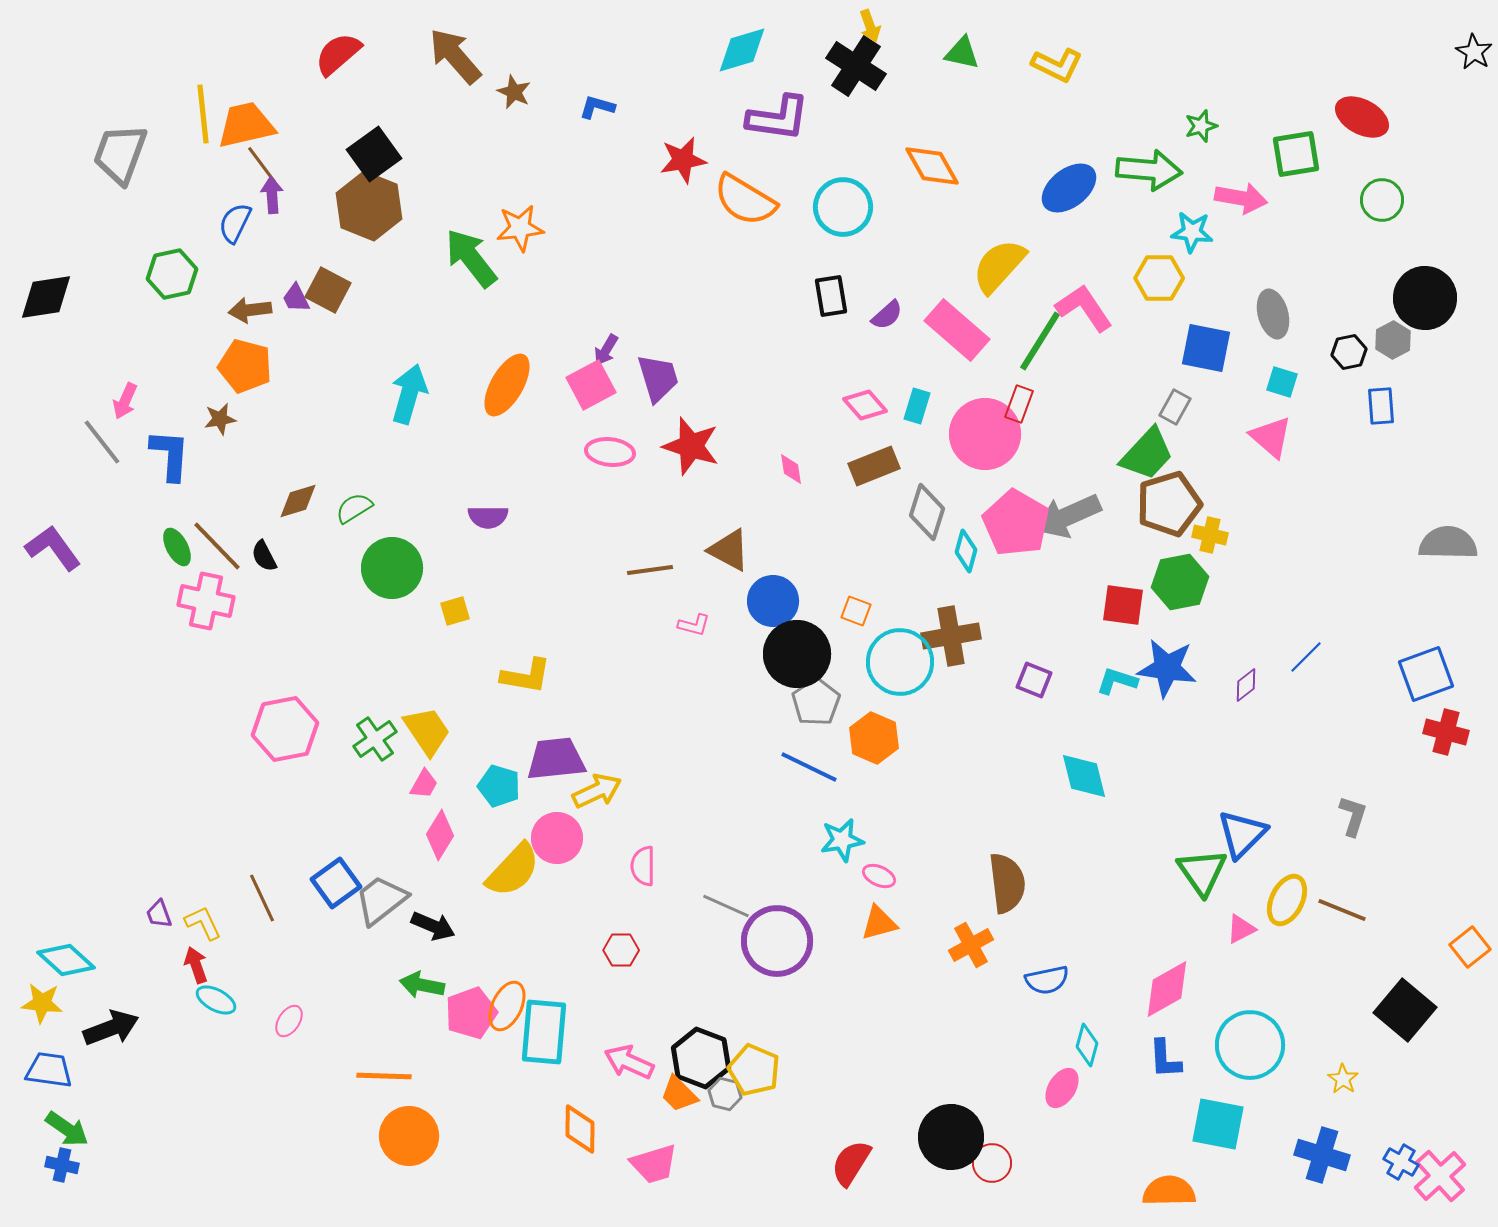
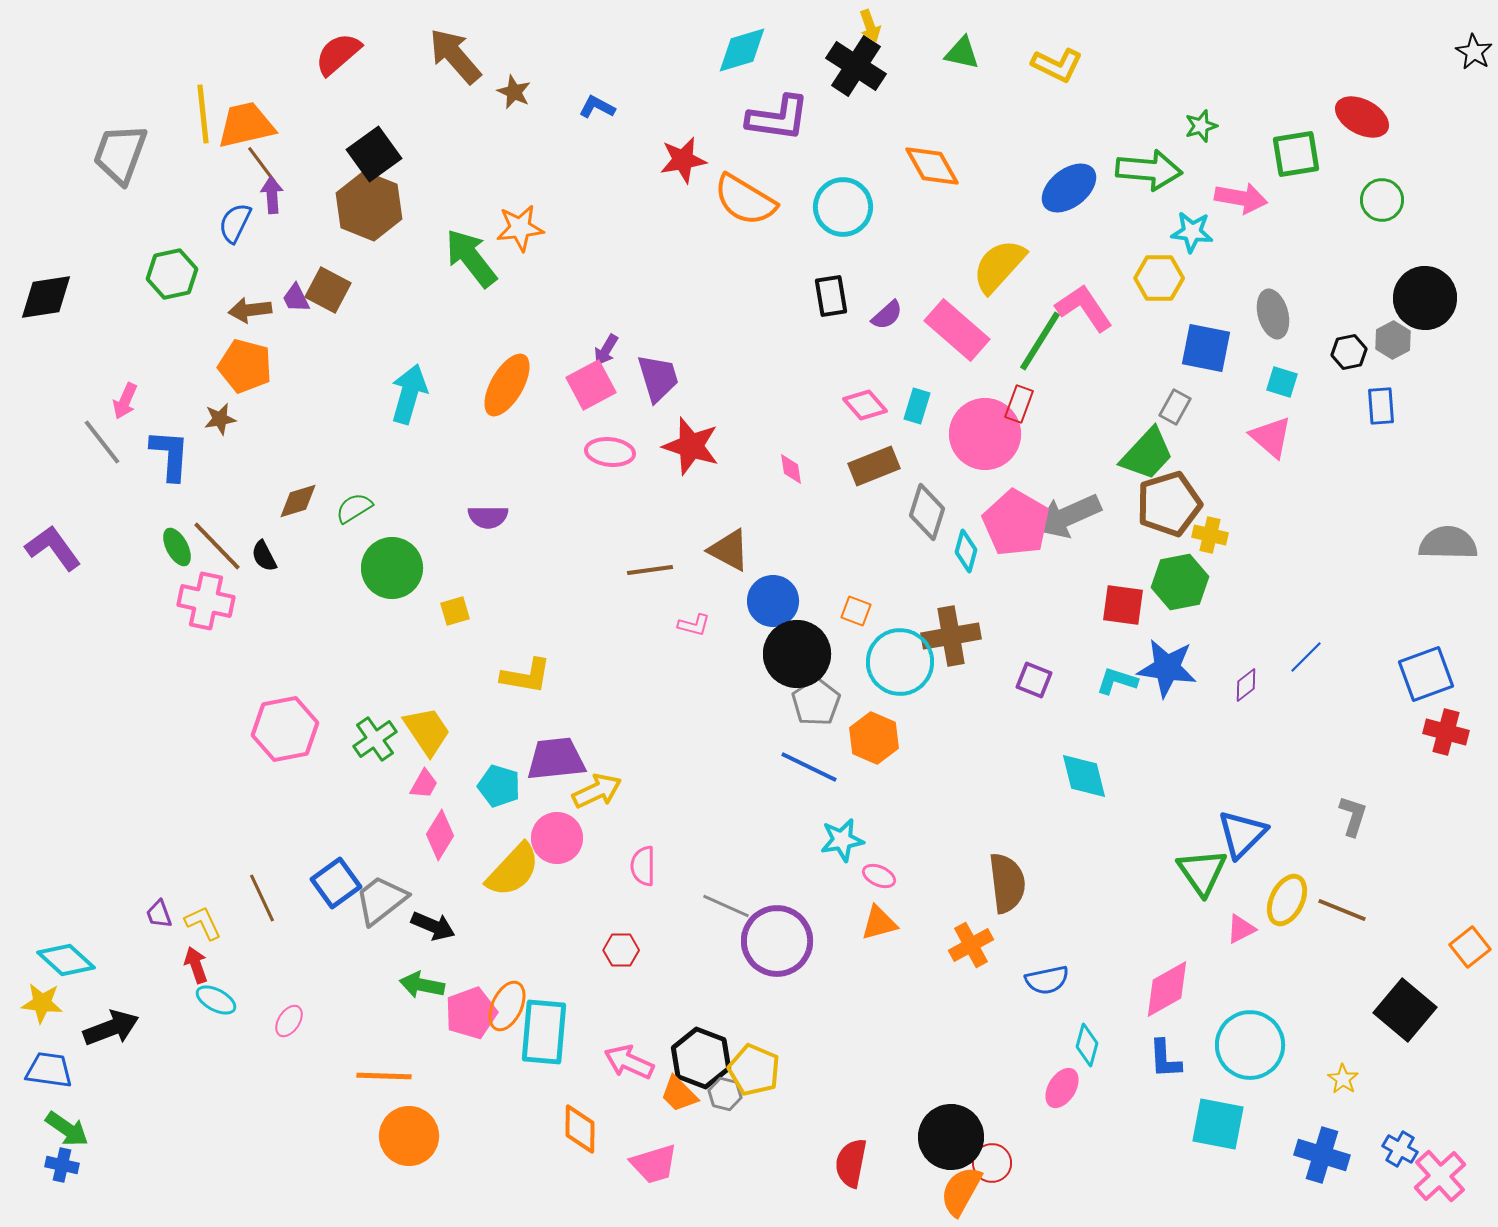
blue L-shape at (597, 107): rotated 12 degrees clockwise
blue cross at (1401, 1162): moved 1 px left, 13 px up
red semicircle at (851, 1163): rotated 21 degrees counterclockwise
orange semicircle at (1169, 1191): moved 208 px left; rotated 60 degrees counterclockwise
